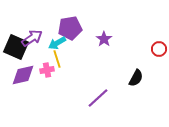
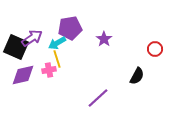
red circle: moved 4 px left
pink cross: moved 2 px right
black semicircle: moved 1 px right, 2 px up
